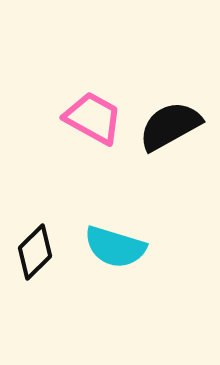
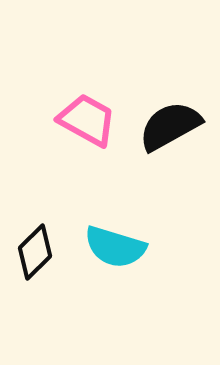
pink trapezoid: moved 6 px left, 2 px down
